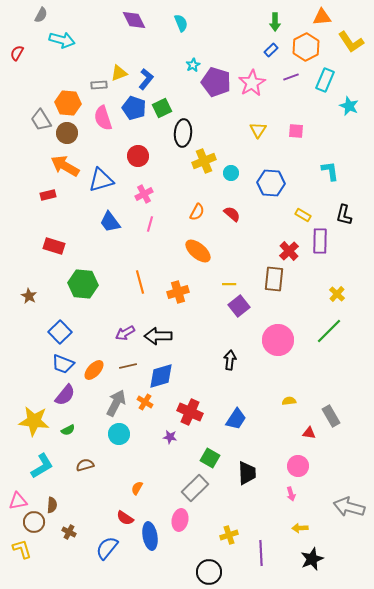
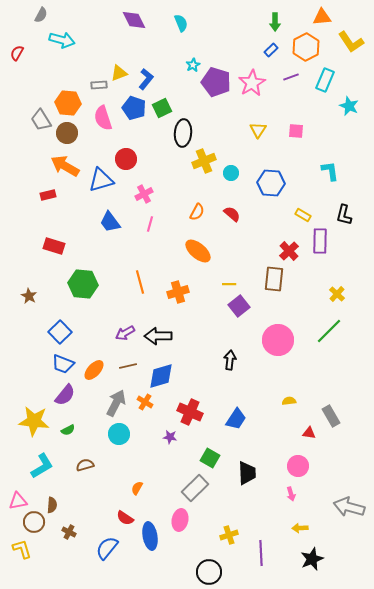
red circle at (138, 156): moved 12 px left, 3 px down
